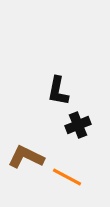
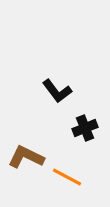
black L-shape: moved 1 px left; rotated 48 degrees counterclockwise
black cross: moved 7 px right, 3 px down
